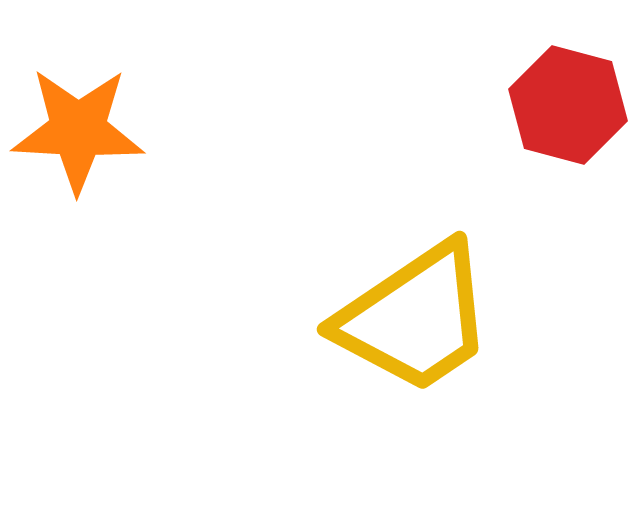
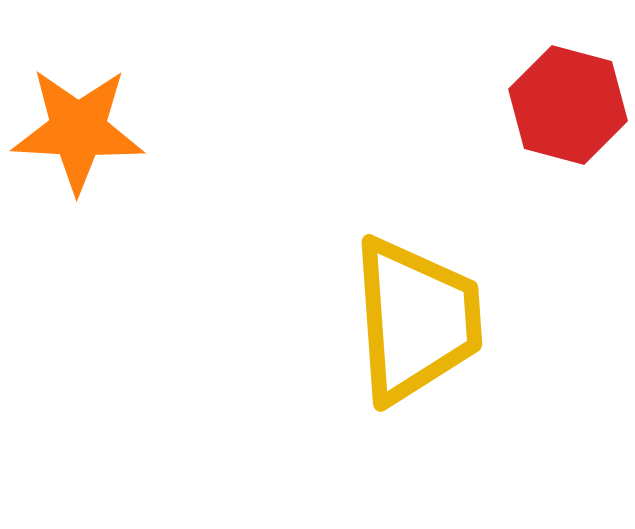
yellow trapezoid: moved 1 px right, 2 px down; rotated 60 degrees counterclockwise
